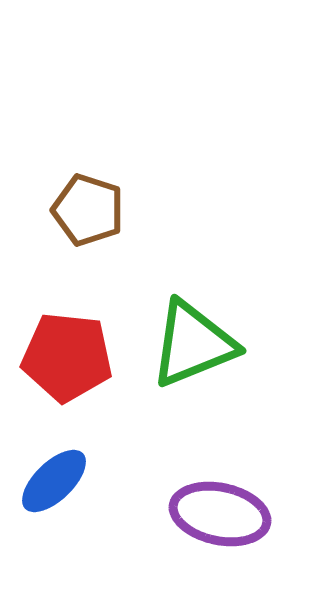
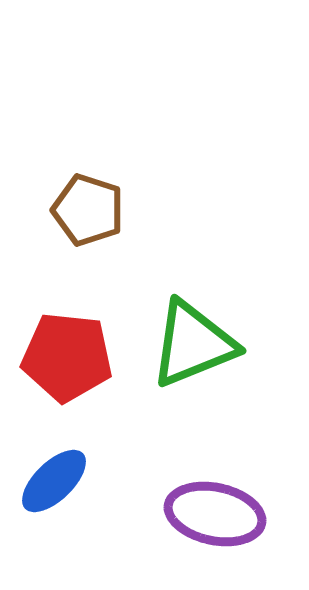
purple ellipse: moved 5 px left
